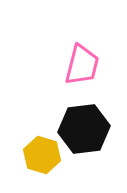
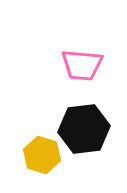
pink trapezoid: rotated 81 degrees clockwise
